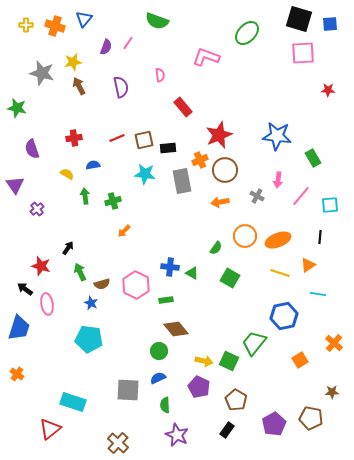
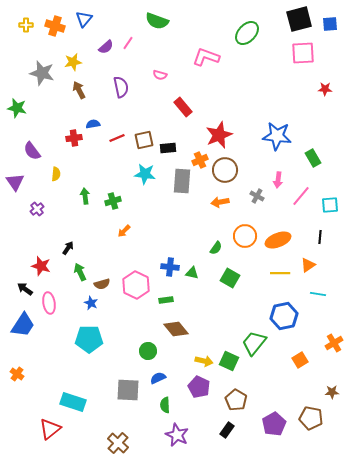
black square at (299, 19): rotated 32 degrees counterclockwise
purple semicircle at (106, 47): rotated 28 degrees clockwise
pink semicircle at (160, 75): rotated 112 degrees clockwise
brown arrow at (79, 86): moved 4 px down
red star at (328, 90): moved 3 px left, 1 px up
purple semicircle at (32, 149): moved 2 px down; rotated 18 degrees counterclockwise
blue semicircle at (93, 165): moved 41 px up
yellow semicircle at (67, 174): moved 11 px left; rotated 64 degrees clockwise
gray rectangle at (182, 181): rotated 15 degrees clockwise
purple triangle at (15, 185): moved 3 px up
green triangle at (192, 273): rotated 16 degrees counterclockwise
yellow line at (280, 273): rotated 18 degrees counterclockwise
pink ellipse at (47, 304): moved 2 px right, 1 px up
blue trapezoid at (19, 328): moved 4 px right, 3 px up; rotated 16 degrees clockwise
cyan pentagon at (89, 339): rotated 8 degrees counterclockwise
orange cross at (334, 343): rotated 18 degrees clockwise
green circle at (159, 351): moved 11 px left
